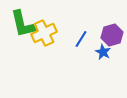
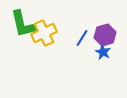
purple hexagon: moved 7 px left
blue line: moved 1 px right, 1 px up
